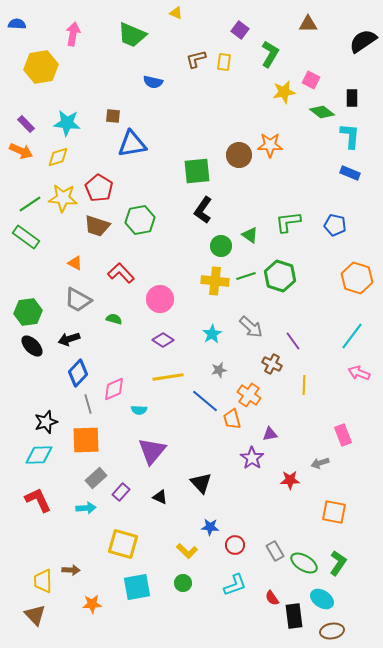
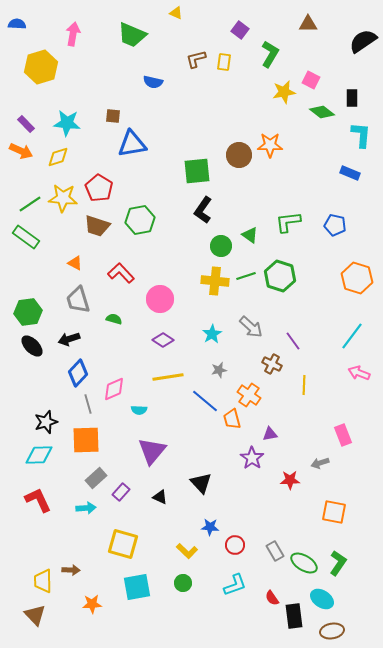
yellow hexagon at (41, 67): rotated 8 degrees counterclockwise
cyan L-shape at (350, 136): moved 11 px right, 1 px up
gray trapezoid at (78, 300): rotated 44 degrees clockwise
